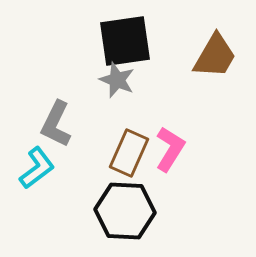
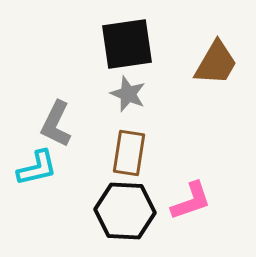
black square: moved 2 px right, 3 px down
brown trapezoid: moved 1 px right, 7 px down
gray star: moved 11 px right, 14 px down
pink L-shape: moved 21 px right, 52 px down; rotated 39 degrees clockwise
brown rectangle: rotated 15 degrees counterclockwise
cyan L-shape: rotated 24 degrees clockwise
